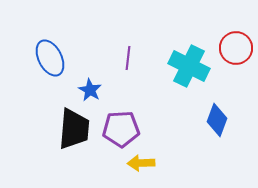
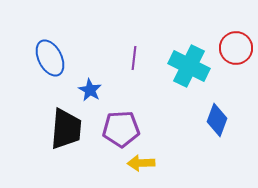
purple line: moved 6 px right
black trapezoid: moved 8 px left
